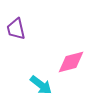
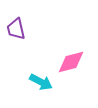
cyan arrow: moved 3 px up; rotated 10 degrees counterclockwise
